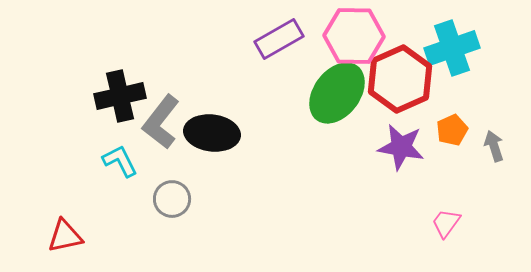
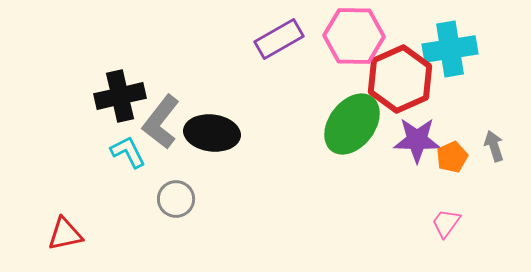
cyan cross: moved 2 px left, 1 px down; rotated 10 degrees clockwise
green ellipse: moved 15 px right, 31 px down
orange pentagon: moved 27 px down
purple star: moved 16 px right, 7 px up; rotated 9 degrees counterclockwise
cyan L-shape: moved 8 px right, 9 px up
gray circle: moved 4 px right
red triangle: moved 2 px up
